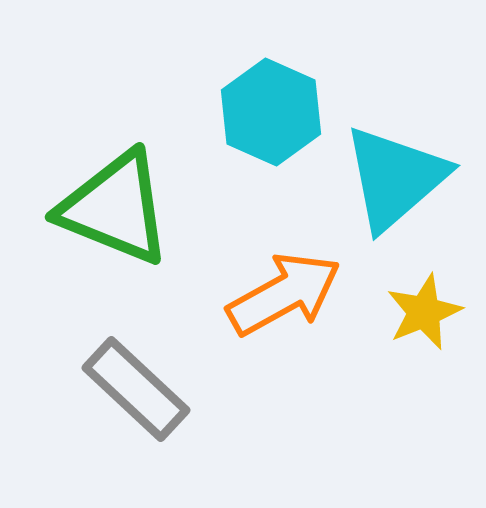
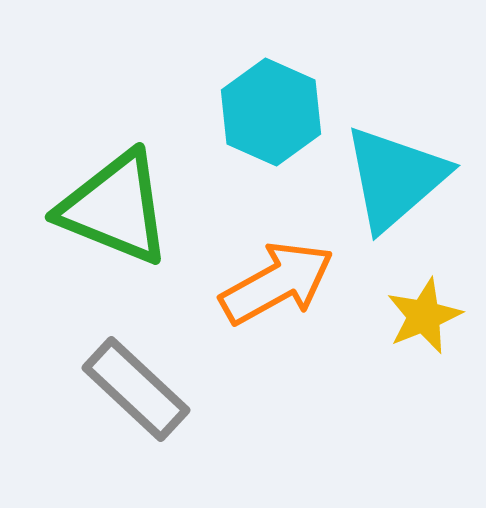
orange arrow: moved 7 px left, 11 px up
yellow star: moved 4 px down
